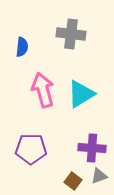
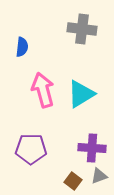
gray cross: moved 11 px right, 5 px up
